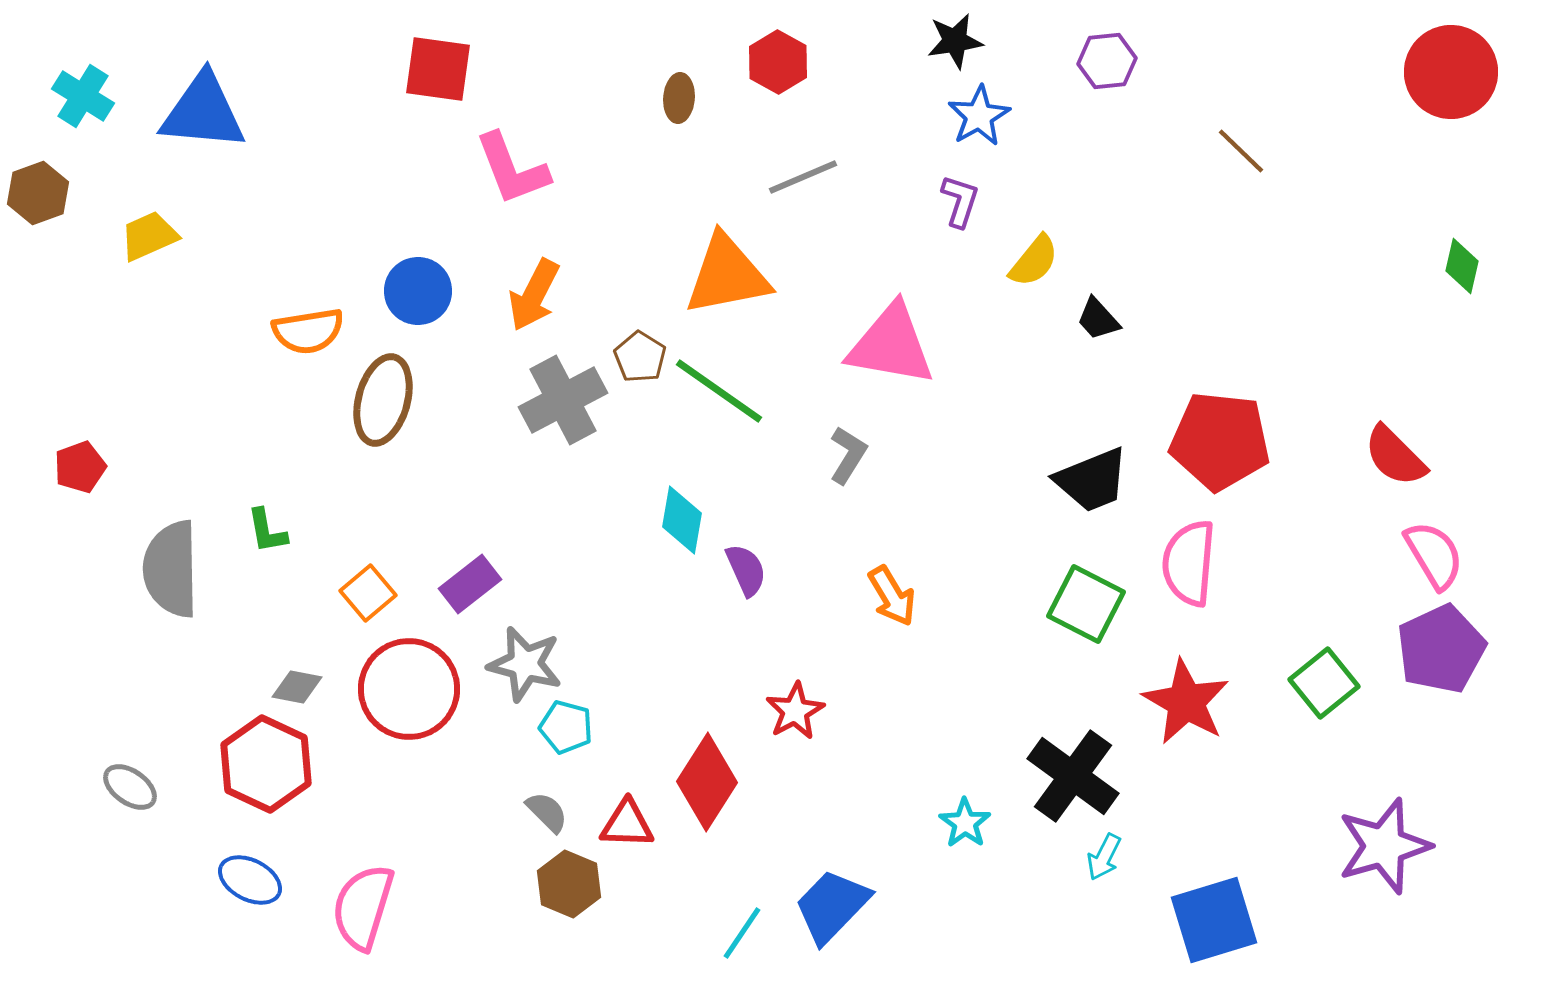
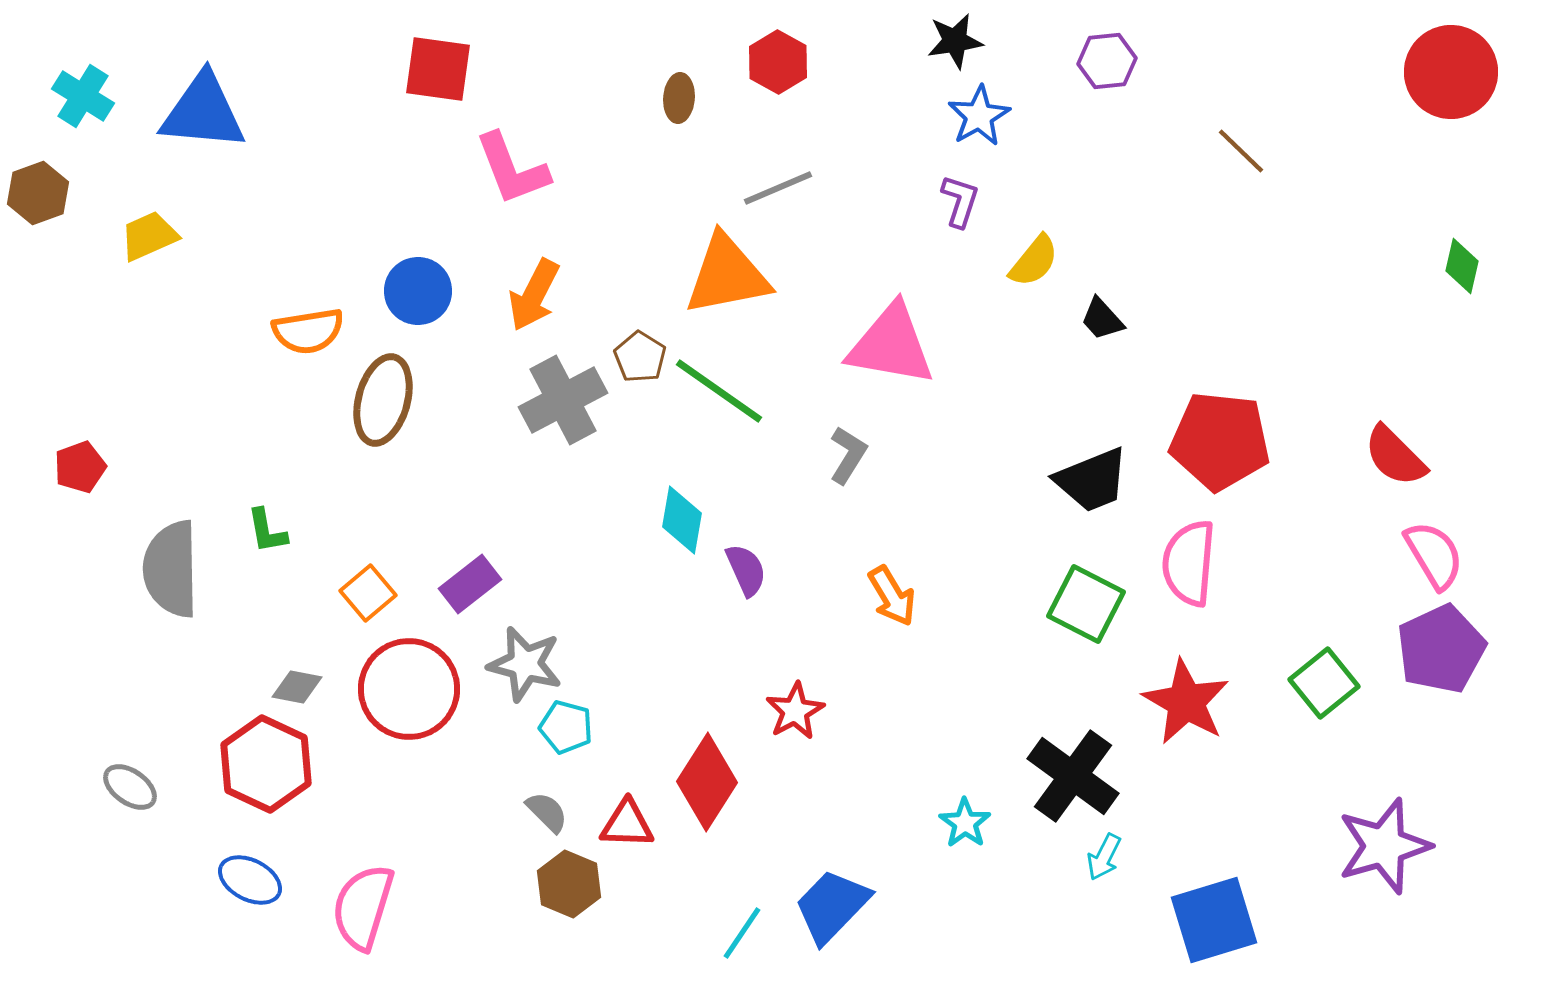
gray line at (803, 177): moved 25 px left, 11 px down
black trapezoid at (1098, 319): moved 4 px right
